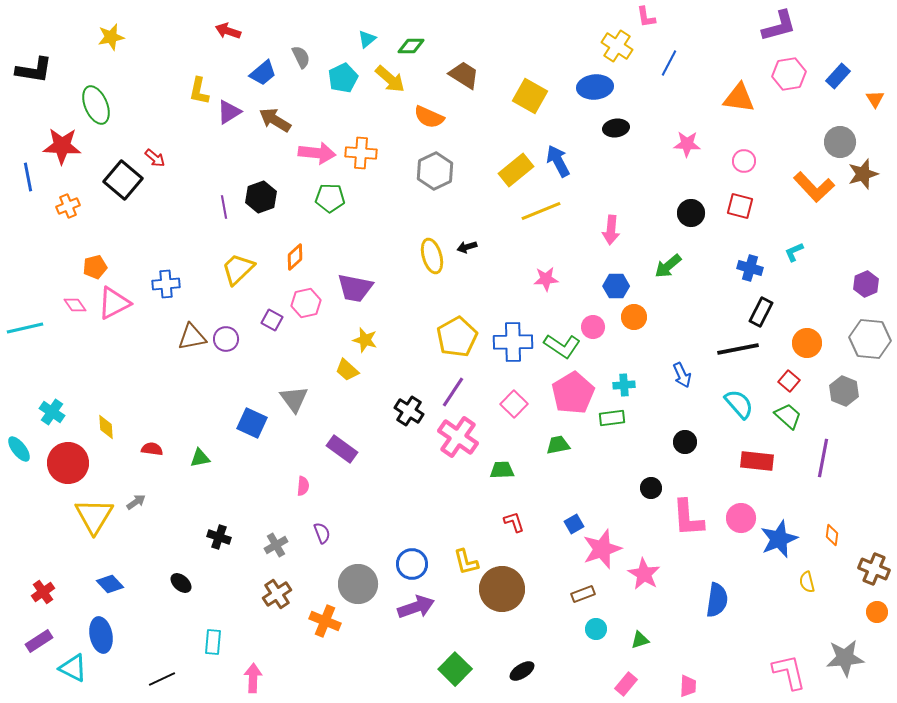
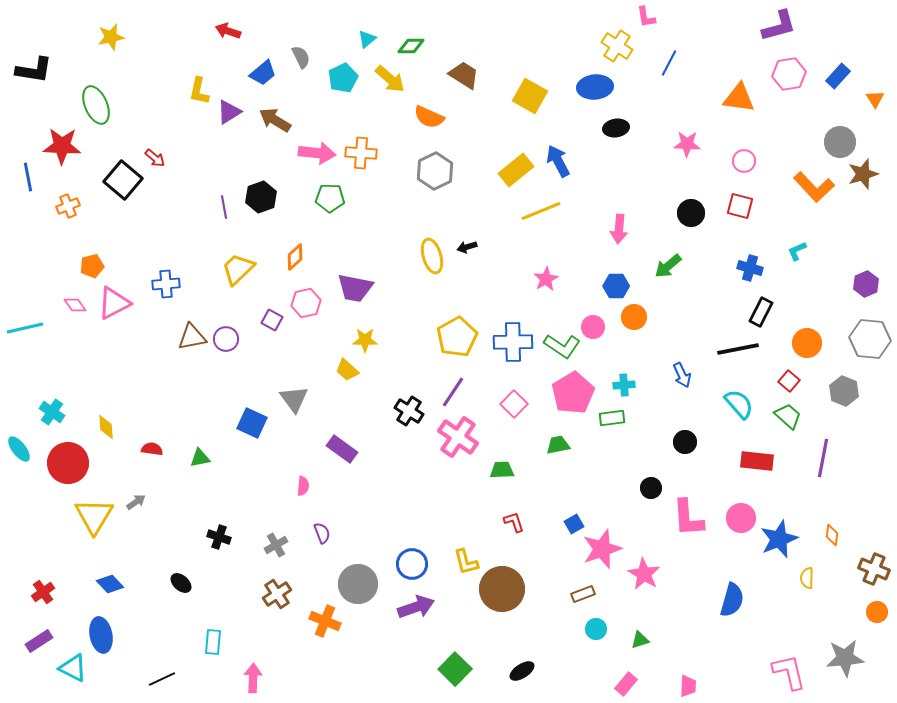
pink arrow at (611, 230): moved 8 px right, 1 px up
cyan L-shape at (794, 252): moved 3 px right, 1 px up
orange pentagon at (95, 267): moved 3 px left, 1 px up
pink star at (546, 279): rotated 25 degrees counterclockwise
yellow star at (365, 340): rotated 15 degrees counterclockwise
yellow semicircle at (807, 582): moved 4 px up; rotated 15 degrees clockwise
blue semicircle at (717, 600): moved 15 px right; rotated 8 degrees clockwise
